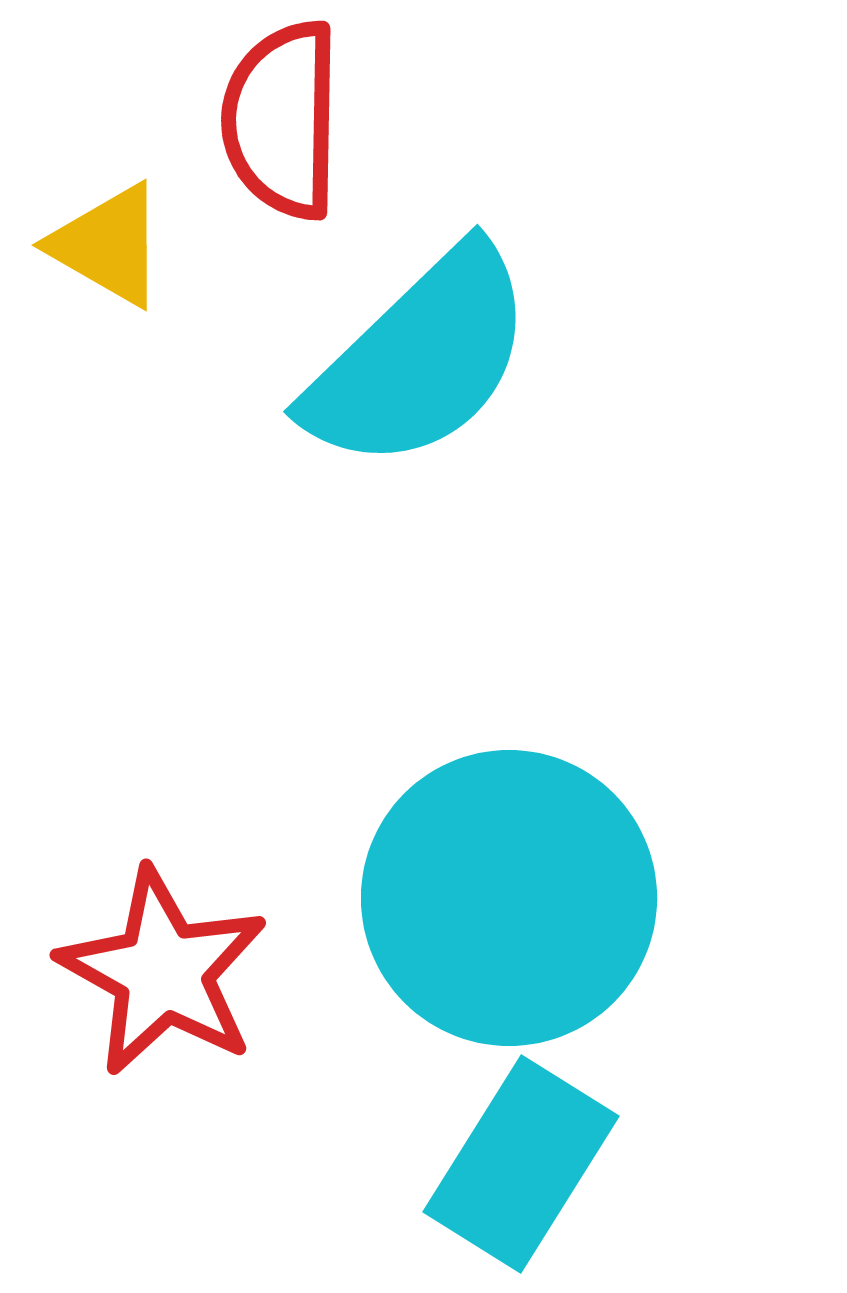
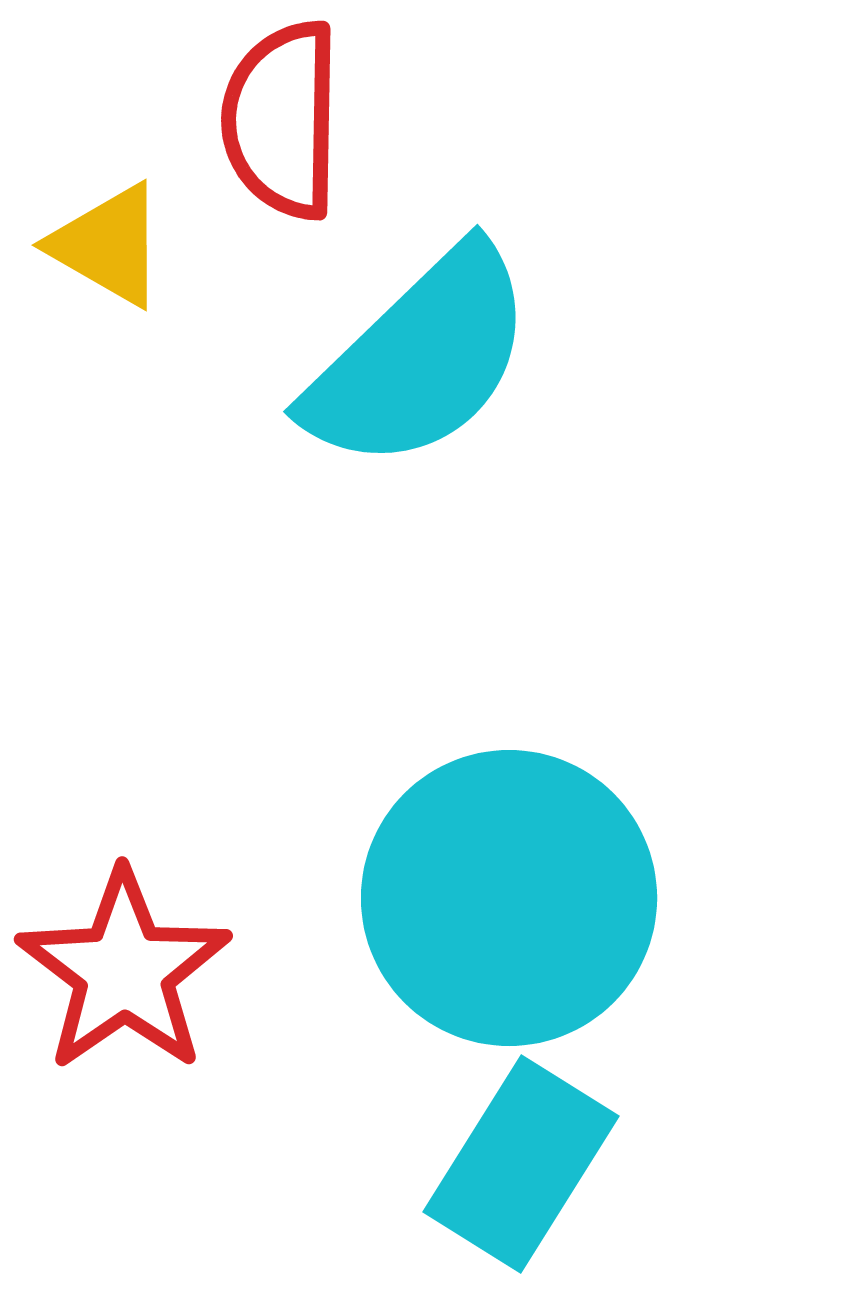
red star: moved 39 px left, 1 px up; rotated 8 degrees clockwise
